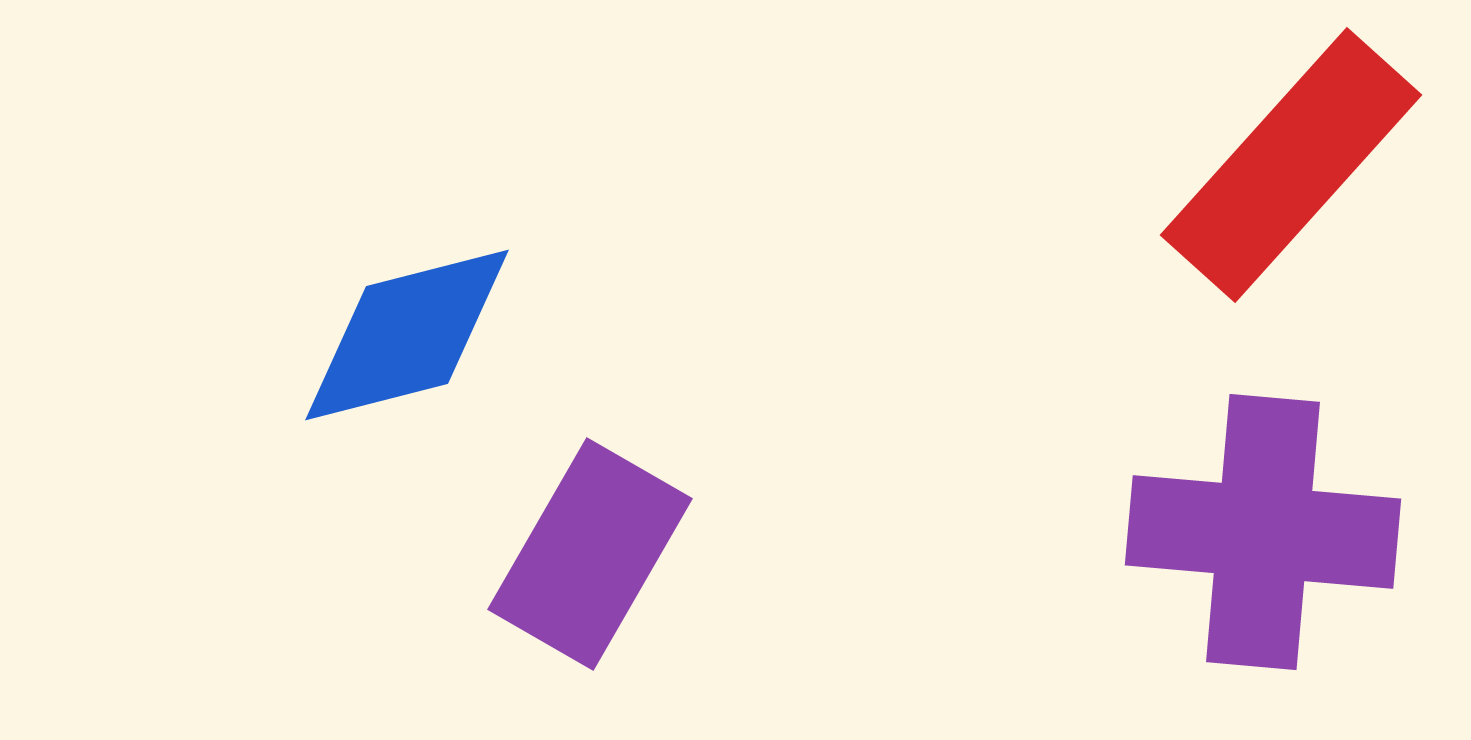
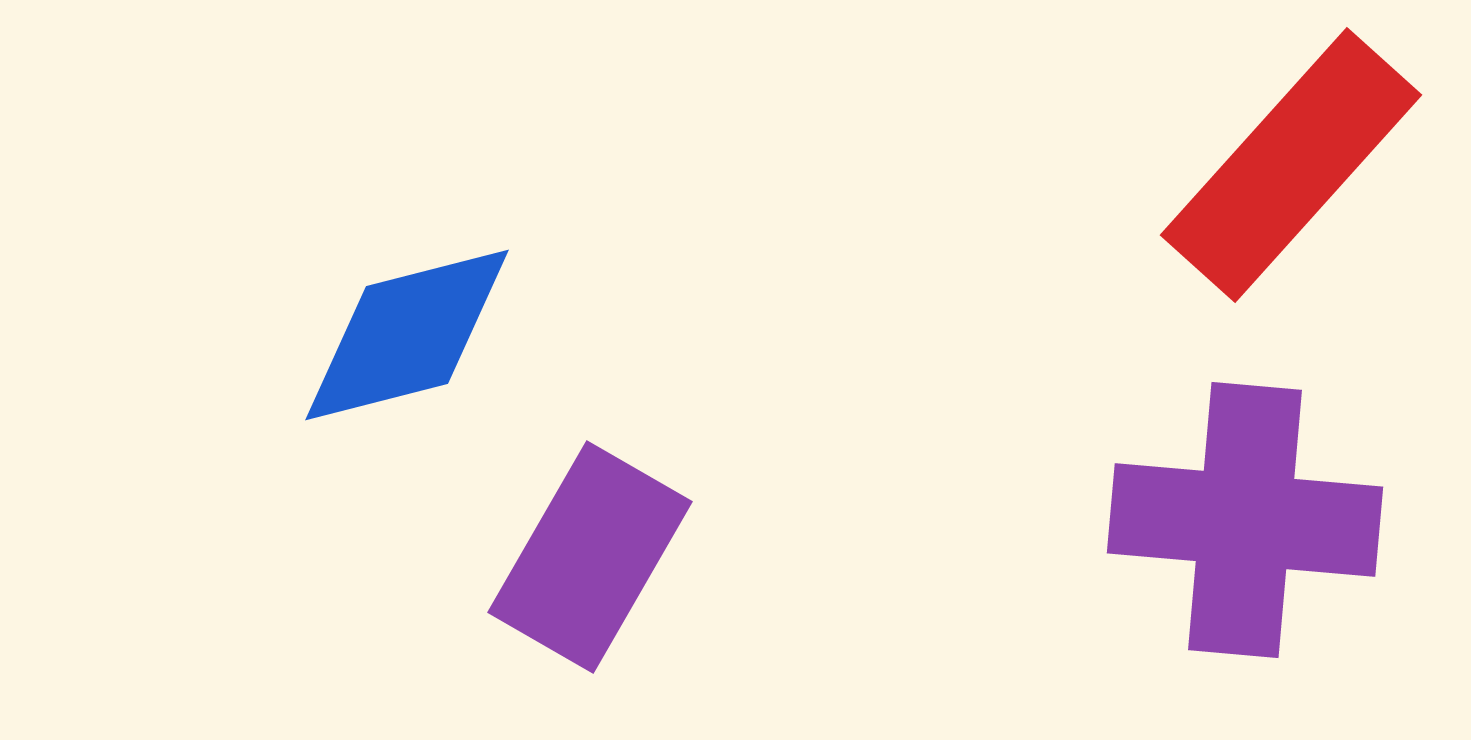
purple cross: moved 18 px left, 12 px up
purple rectangle: moved 3 px down
